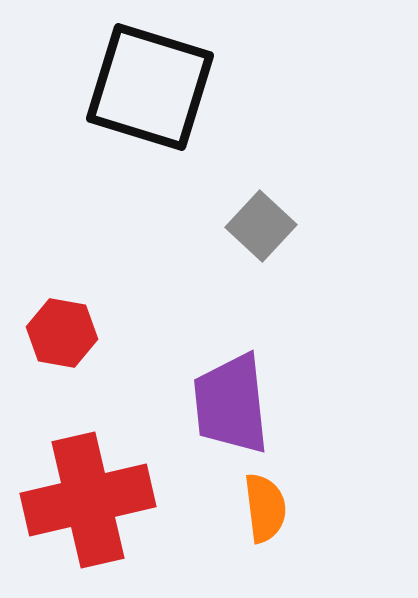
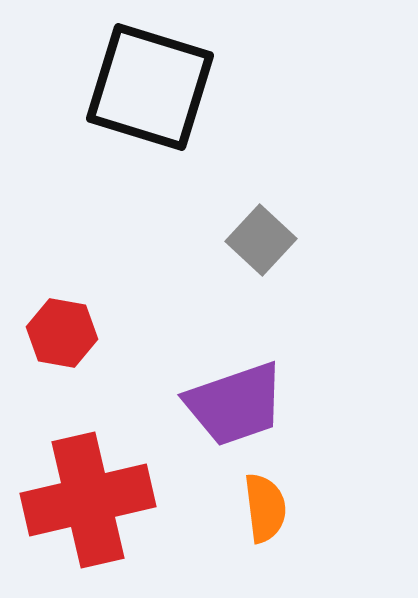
gray square: moved 14 px down
purple trapezoid: moved 4 px right; rotated 103 degrees counterclockwise
